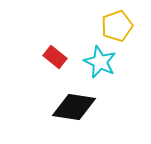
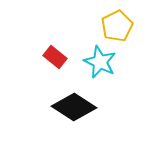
yellow pentagon: rotated 8 degrees counterclockwise
black diamond: rotated 24 degrees clockwise
